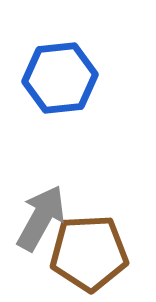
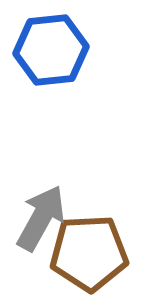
blue hexagon: moved 9 px left, 28 px up
